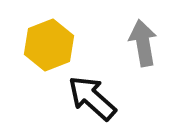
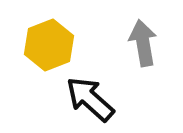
black arrow: moved 2 px left, 1 px down
